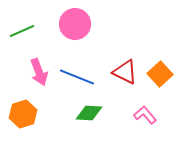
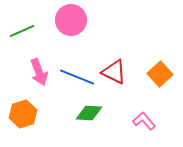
pink circle: moved 4 px left, 4 px up
red triangle: moved 11 px left
pink L-shape: moved 1 px left, 6 px down
